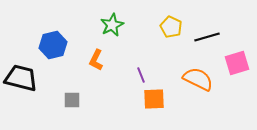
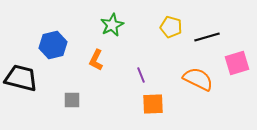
yellow pentagon: rotated 10 degrees counterclockwise
orange square: moved 1 px left, 5 px down
